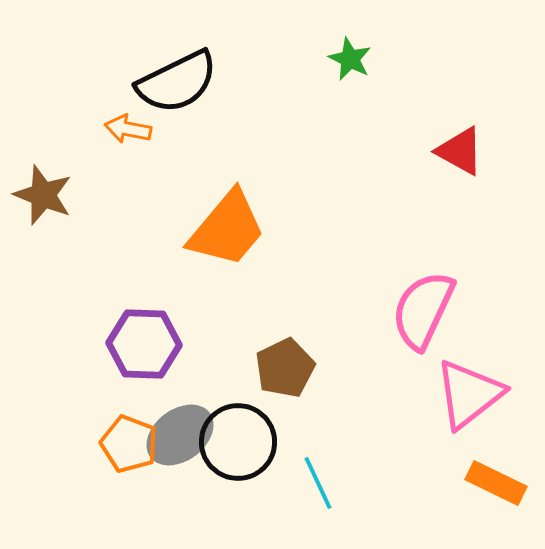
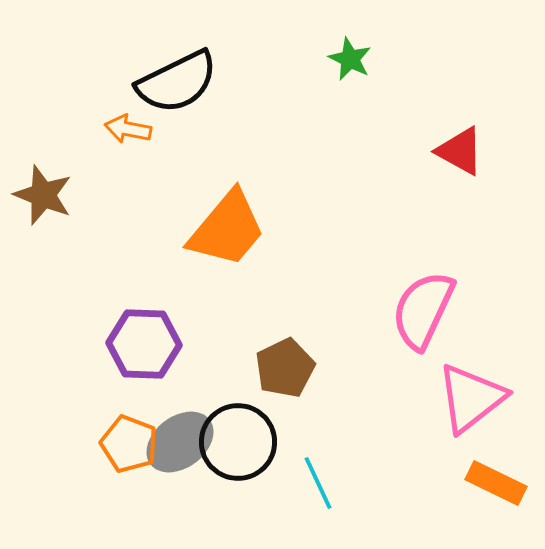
pink triangle: moved 2 px right, 4 px down
gray ellipse: moved 7 px down
